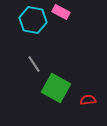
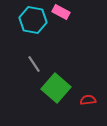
green square: rotated 12 degrees clockwise
